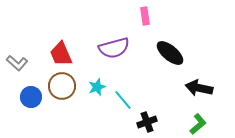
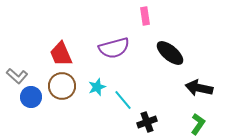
gray L-shape: moved 13 px down
green L-shape: rotated 15 degrees counterclockwise
